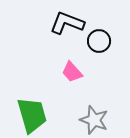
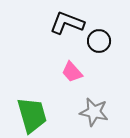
gray star: moved 8 px up; rotated 8 degrees counterclockwise
